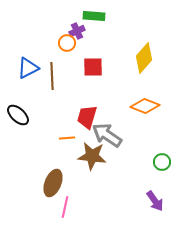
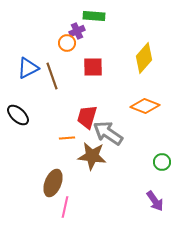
brown line: rotated 16 degrees counterclockwise
gray arrow: moved 1 px right, 2 px up
